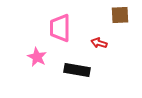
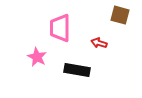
brown square: rotated 18 degrees clockwise
